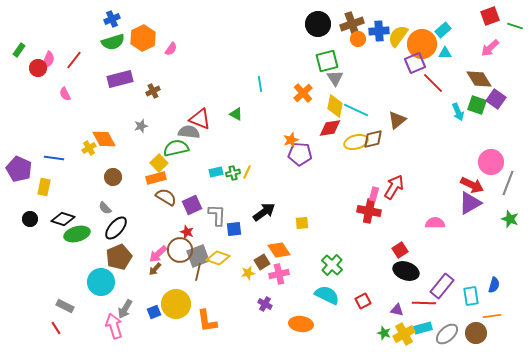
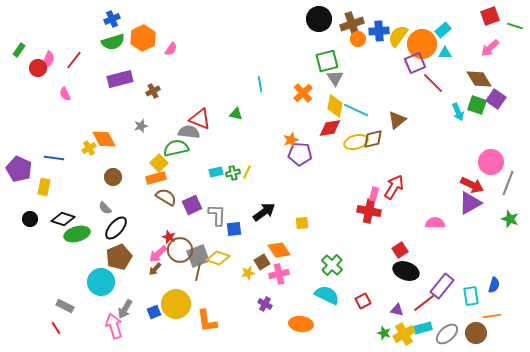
black circle at (318, 24): moved 1 px right, 5 px up
green triangle at (236, 114): rotated 16 degrees counterclockwise
red star at (187, 232): moved 18 px left, 5 px down
red line at (424, 303): rotated 40 degrees counterclockwise
